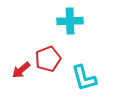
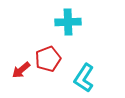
cyan cross: moved 2 px left, 1 px down
cyan L-shape: rotated 48 degrees clockwise
